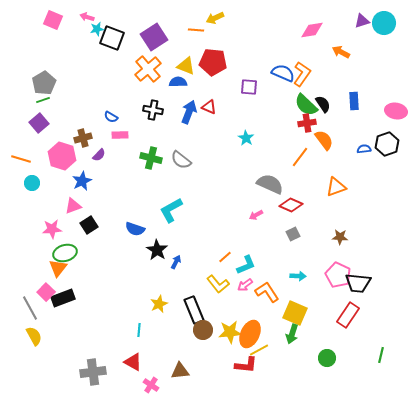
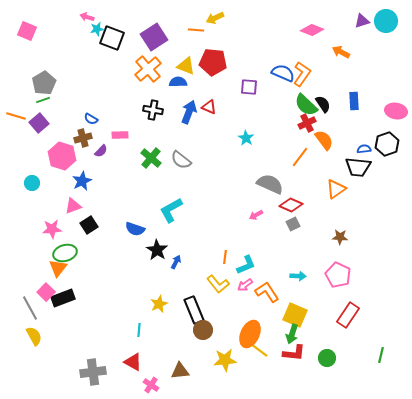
pink square at (53, 20): moved 26 px left, 11 px down
cyan circle at (384, 23): moved 2 px right, 2 px up
pink diamond at (312, 30): rotated 30 degrees clockwise
blue semicircle at (111, 117): moved 20 px left, 2 px down
red cross at (307, 123): rotated 18 degrees counterclockwise
purple semicircle at (99, 155): moved 2 px right, 4 px up
green cross at (151, 158): rotated 25 degrees clockwise
orange line at (21, 159): moved 5 px left, 43 px up
orange triangle at (336, 187): moved 2 px down; rotated 15 degrees counterclockwise
gray square at (293, 234): moved 10 px up
orange line at (225, 257): rotated 40 degrees counterclockwise
black trapezoid at (358, 283): moved 116 px up
yellow square at (295, 313): moved 2 px down
yellow star at (230, 332): moved 5 px left, 28 px down
yellow line at (259, 350): rotated 66 degrees clockwise
red L-shape at (246, 365): moved 48 px right, 12 px up
